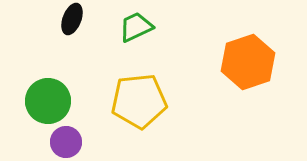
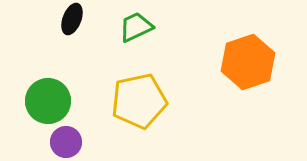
yellow pentagon: rotated 6 degrees counterclockwise
